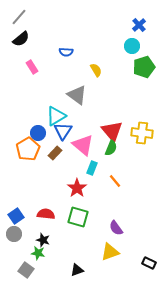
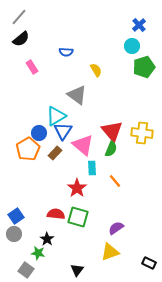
blue circle: moved 1 px right
green semicircle: moved 1 px down
cyan rectangle: rotated 24 degrees counterclockwise
red semicircle: moved 10 px right
purple semicircle: rotated 91 degrees clockwise
black star: moved 4 px right, 1 px up; rotated 16 degrees clockwise
black triangle: rotated 32 degrees counterclockwise
